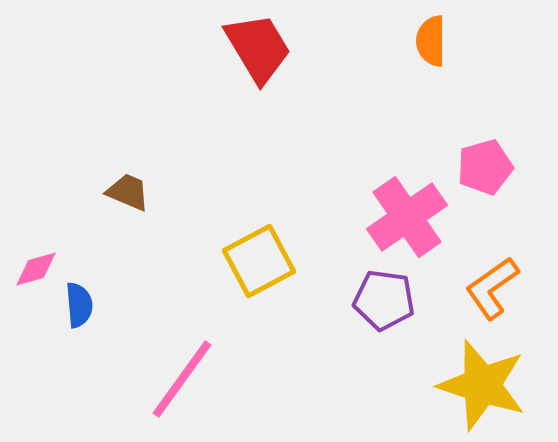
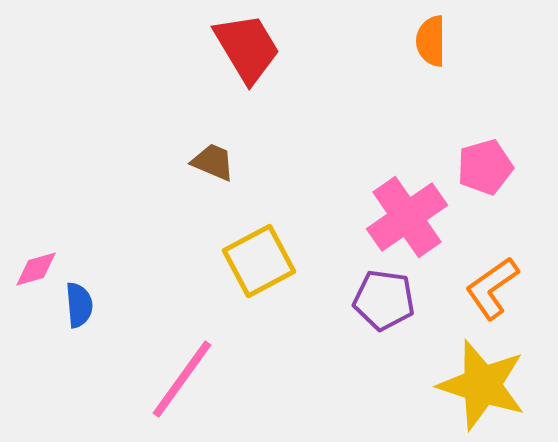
red trapezoid: moved 11 px left
brown trapezoid: moved 85 px right, 30 px up
